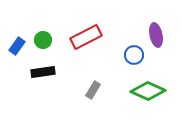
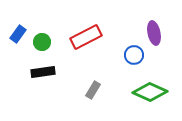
purple ellipse: moved 2 px left, 2 px up
green circle: moved 1 px left, 2 px down
blue rectangle: moved 1 px right, 12 px up
green diamond: moved 2 px right, 1 px down
